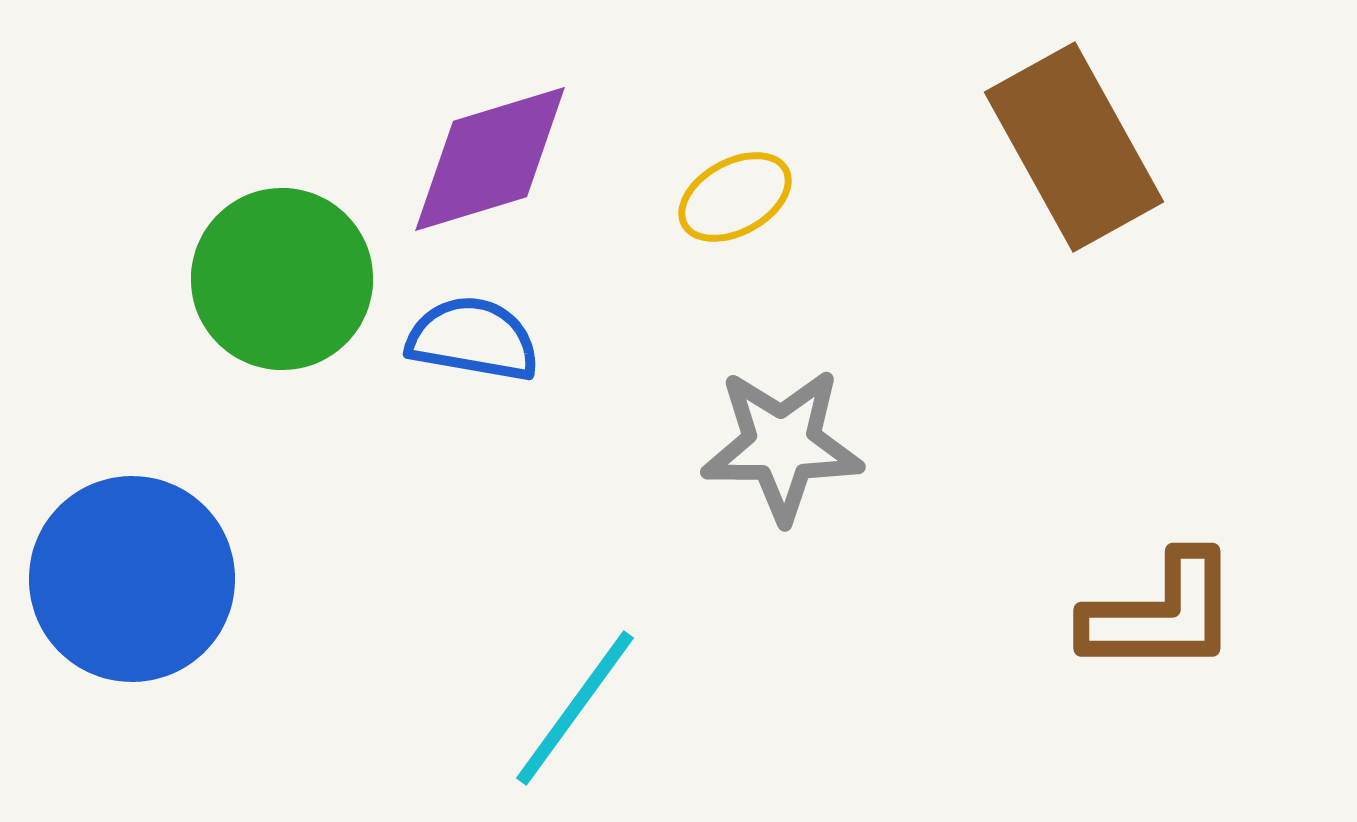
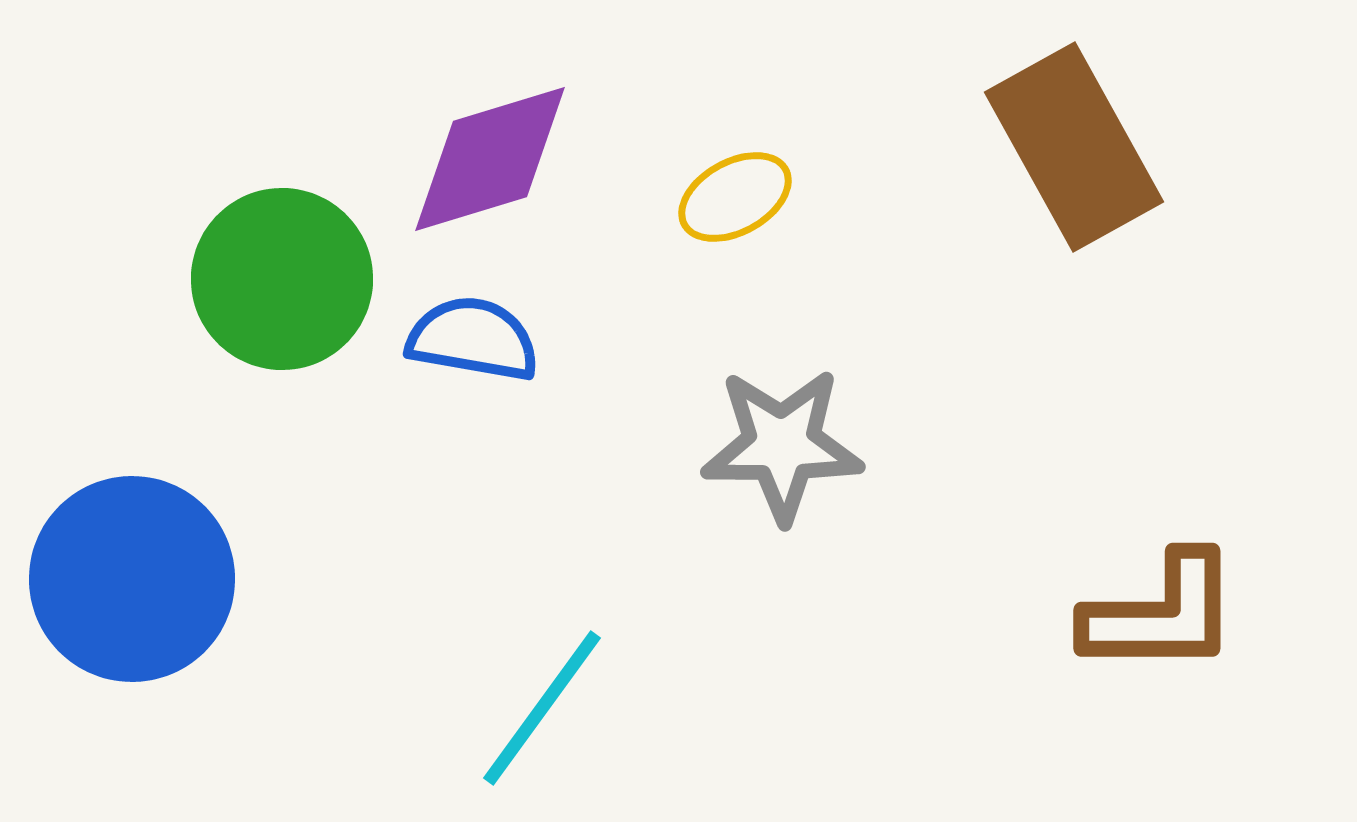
cyan line: moved 33 px left
